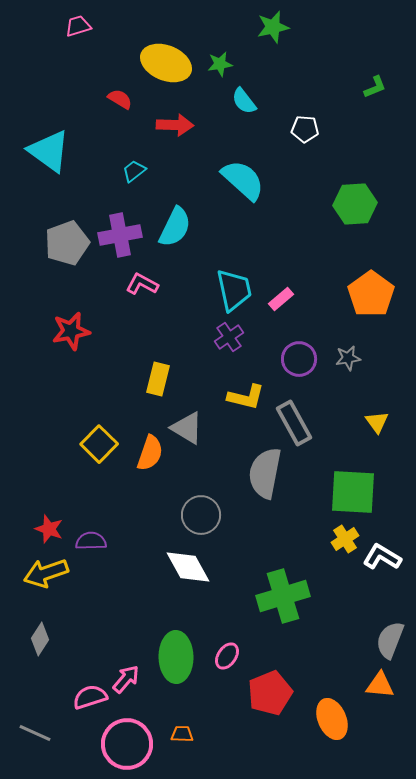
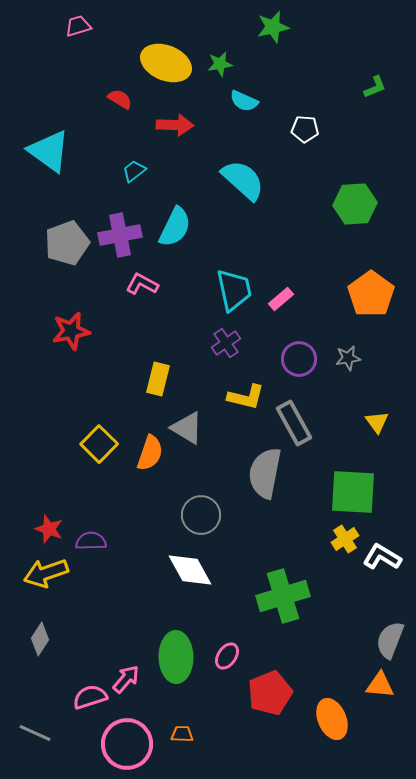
cyan semicircle at (244, 101): rotated 28 degrees counterclockwise
purple cross at (229, 337): moved 3 px left, 6 px down
white diamond at (188, 567): moved 2 px right, 3 px down
